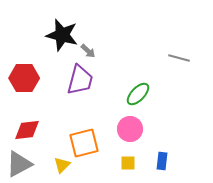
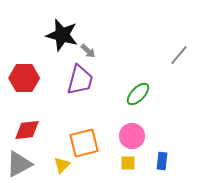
gray line: moved 3 px up; rotated 65 degrees counterclockwise
pink circle: moved 2 px right, 7 px down
